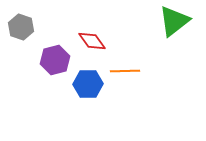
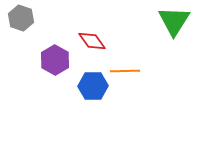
green triangle: rotated 20 degrees counterclockwise
gray hexagon: moved 9 px up
purple hexagon: rotated 16 degrees counterclockwise
blue hexagon: moved 5 px right, 2 px down
